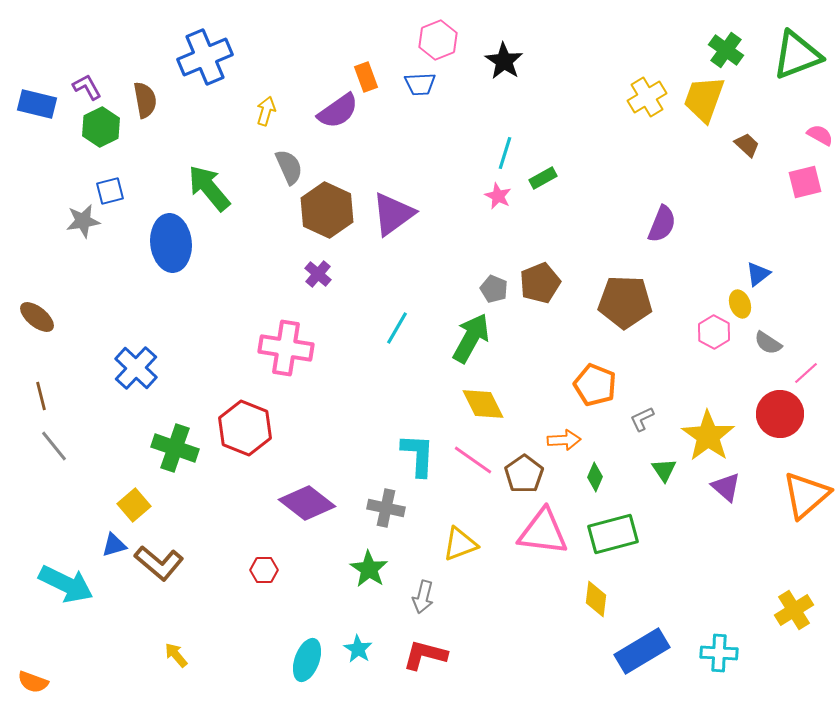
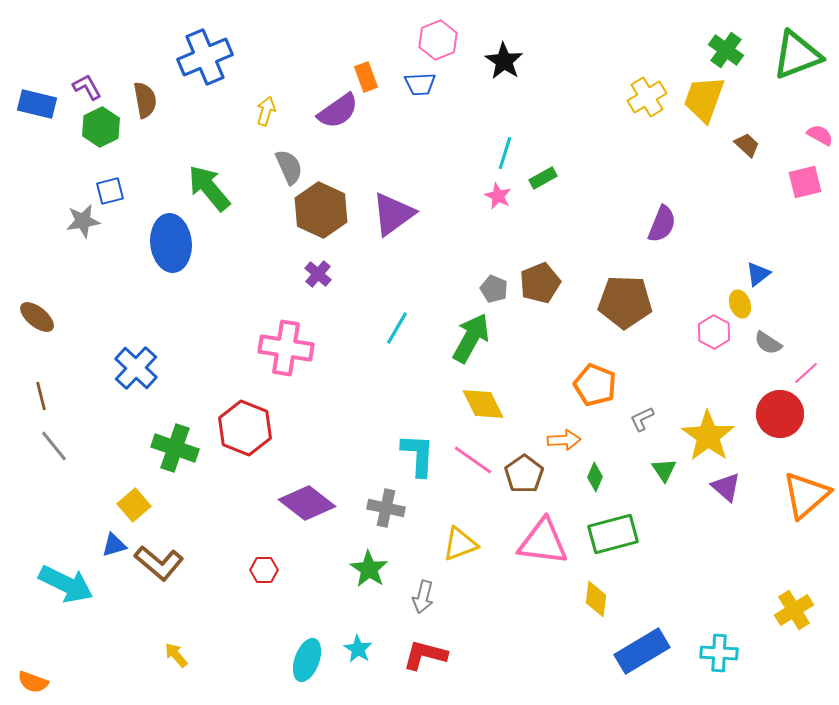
brown hexagon at (327, 210): moved 6 px left
pink triangle at (543, 532): moved 10 px down
